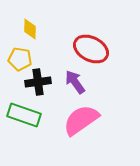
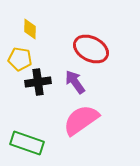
green rectangle: moved 3 px right, 28 px down
